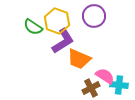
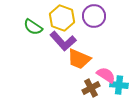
yellow hexagon: moved 5 px right, 3 px up
purple L-shape: rotated 80 degrees clockwise
pink semicircle: moved 1 px right, 1 px up
